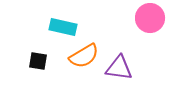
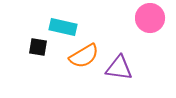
black square: moved 14 px up
